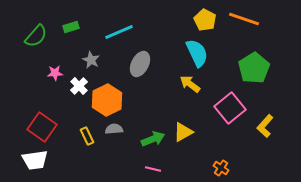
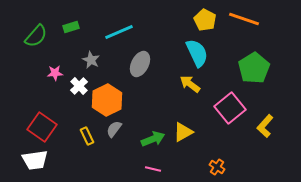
gray semicircle: rotated 48 degrees counterclockwise
orange cross: moved 4 px left, 1 px up
